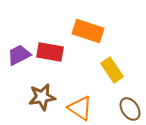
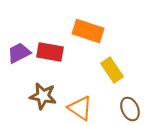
purple trapezoid: moved 2 px up
brown star: moved 1 px right, 1 px up; rotated 20 degrees clockwise
brown ellipse: rotated 10 degrees clockwise
